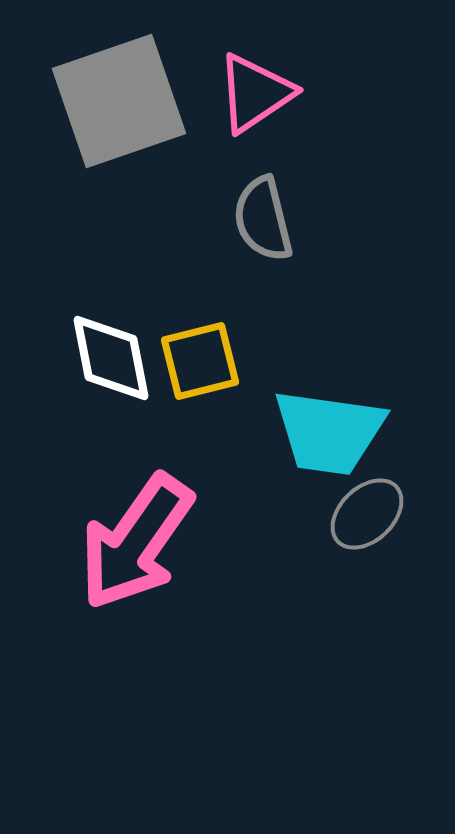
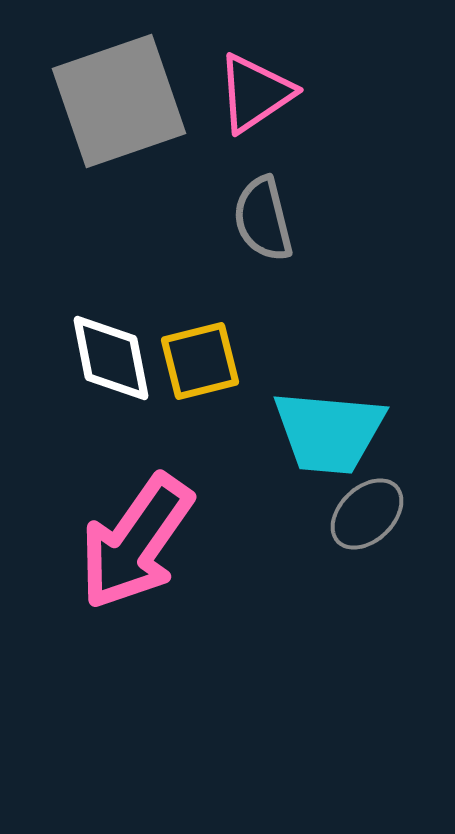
cyan trapezoid: rotated 3 degrees counterclockwise
